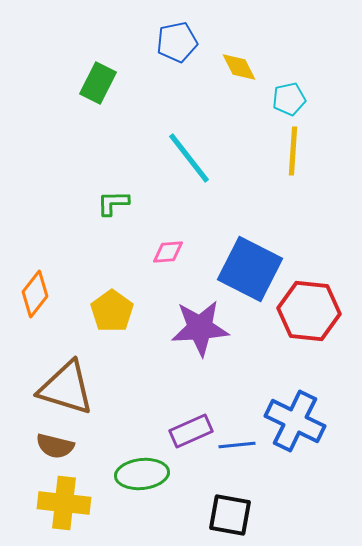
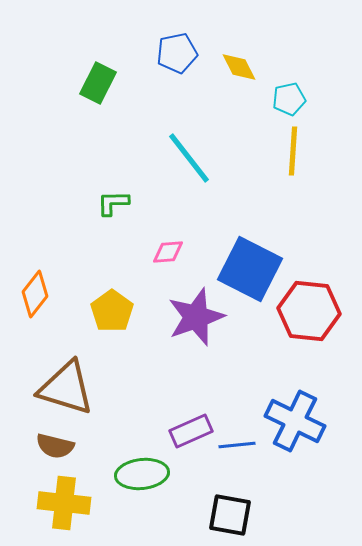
blue pentagon: moved 11 px down
purple star: moved 4 px left, 11 px up; rotated 16 degrees counterclockwise
